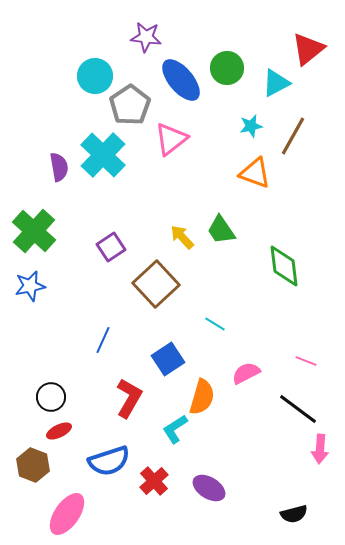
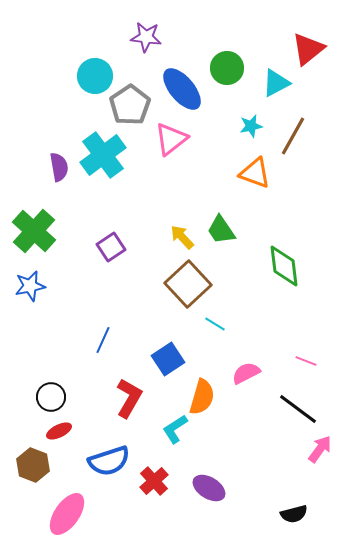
blue ellipse: moved 1 px right, 9 px down
cyan cross: rotated 9 degrees clockwise
brown square: moved 32 px right
pink arrow: rotated 148 degrees counterclockwise
